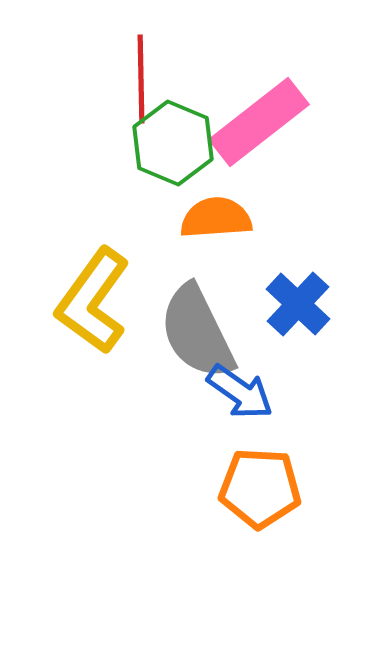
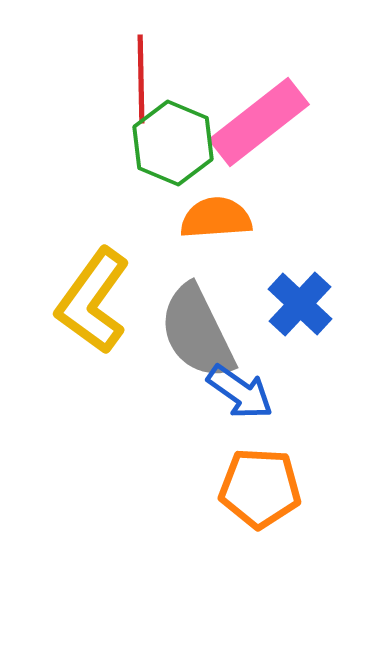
blue cross: moved 2 px right
